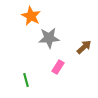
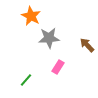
brown arrow: moved 3 px right, 2 px up; rotated 91 degrees counterclockwise
green line: rotated 56 degrees clockwise
